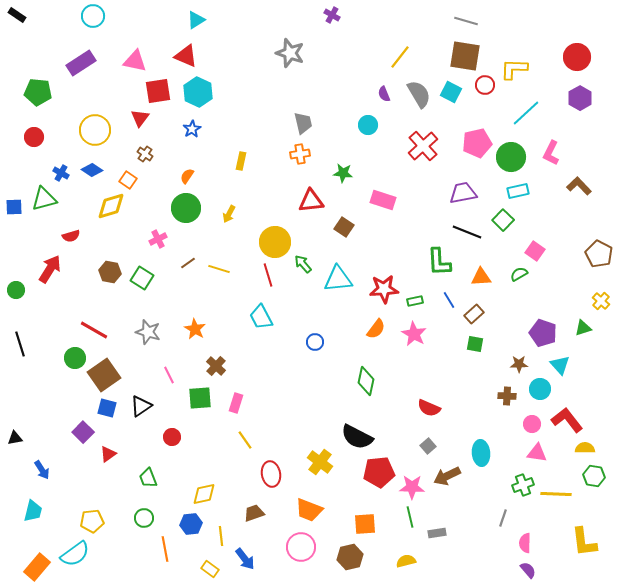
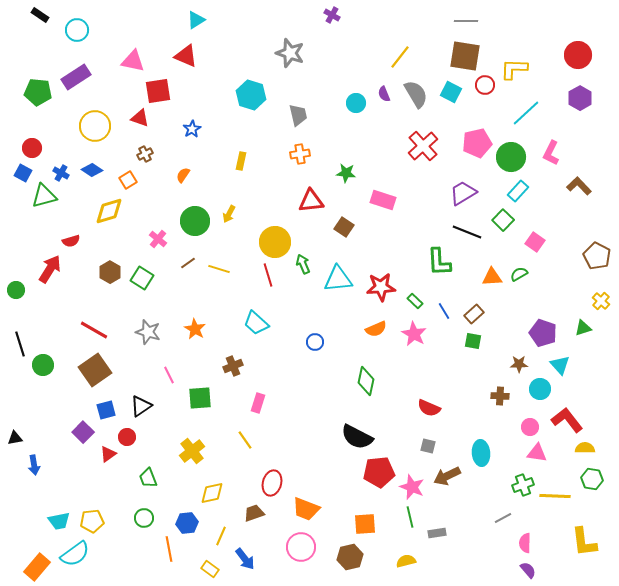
black rectangle at (17, 15): moved 23 px right
cyan circle at (93, 16): moved 16 px left, 14 px down
gray line at (466, 21): rotated 15 degrees counterclockwise
red circle at (577, 57): moved 1 px right, 2 px up
pink triangle at (135, 61): moved 2 px left
purple rectangle at (81, 63): moved 5 px left, 14 px down
cyan hexagon at (198, 92): moved 53 px right, 3 px down; rotated 8 degrees counterclockwise
gray semicircle at (419, 94): moved 3 px left
red triangle at (140, 118): rotated 48 degrees counterclockwise
gray trapezoid at (303, 123): moved 5 px left, 8 px up
cyan circle at (368, 125): moved 12 px left, 22 px up
yellow circle at (95, 130): moved 4 px up
red circle at (34, 137): moved 2 px left, 11 px down
brown cross at (145, 154): rotated 28 degrees clockwise
green star at (343, 173): moved 3 px right
orange semicircle at (187, 176): moved 4 px left, 1 px up
orange square at (128, 180): rotated 24 degrees clockwise
cyan rectangle at (518, 191): rotated 35 degrees counterclockwise
purple trapezoid at (463, 193): rotated 20 degrees counterclockwise
green triangle at (44, 199): moved 3 px up
yellow diamond at (111, 206): moved 2 px left, 5 px down
blue square at (14, 207): moved 9 px right, 34 px up; rotated 30 degrees clockwise
green circle at (186, 208): moved 9 px right, 13 px down
red semicircle at (71, 236): moved 5 px down
pink cross at (158, 239): rotated 24 degrees counterclockwise
pink square at (535, 251): moved 9 px up
brown pentagon at (599, 254): moved 2 px left, 2 px down
green arrow at (303, 264): rotated 18 degrees clockwise
brown hexagon at (110, 272): rotated 20 degrees clockwise
orange triangle at (481, 277): moved 11 px right
red star at (384, 289): moved 3 px left, 2 px up
blue line at (449, 300): moved 5 px left, 11 px down
green rectangle at (415, 301): rotated 56 degrees clockwise
cyan trapezoid at (261, 317): moved 5 px left, 6 px down; rotated 20 degrees counterclockwise
orange semicircle at (376, 329): rotated 30 degrees clockwise
green square at (475, 344): moved 2 px left, 3 px up
green circle at (75, 358): moved 32 px left, 7 px down
brown cross at (216, 366): moved 17 px right; rotated 24 degrees clockwise
brown square at (104, 375): moved 9 px left, 5 px up
brown cross at (507, 396): moved 7 px left
pink rectangle at (236, 403): moved 22 px right
blue square at (107, 408): moved 1 px left, 2 px down; rotated 30 degrees counterclockwise
pink circle at (532, 424): moved 2 px left, 3 px down
red circle at (172, 437): moved 45 px left
gray square at (428, 446): rotated 35 degrees counterclockwise
yellow cross at (320, 462): moved 128 px left, 11 px up; rotated 15 degrees clockwise
blue arrow at (42, 470): moved 8 px left, 5 px up; rotated 24 degrees clockwise
red ellipse at (271, 474): moved 1 px right, 9 px down; rotated 25 degrees clockwise
green hexagon at (594, 476): moved 2 px left, 3 px down
pink star at (412, 487): rotated 20 degrees clockwise
yellow diamond at (204, 494): moved 8 px right, 1 px up
yellow line at (556, 494): moved 1 px left, 2 px down
orange trapezoid at (309, 510): moved 3 px left, 1 px up
cyan trapezoid at (33, 511): moved 26 px right, 10 px down; rotated 65 degrees clockwise
gray line at (503, 518): rotated 42 degrees clockwise
blue hexagon at (191, 524): moved 4 px left, 1 px up
yellow line at (221, 536): rotated 30 degrees clockwise
orange line at (165, 549): moved 4 px right
